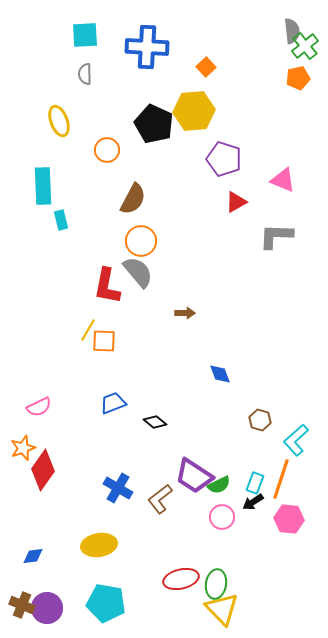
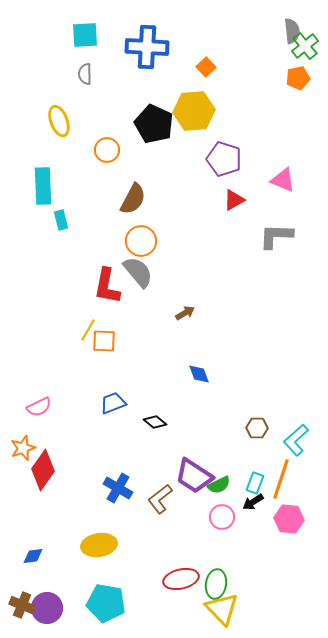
red triangle at (236, 202): moved 2 px left, 2 px up
brown arrow at (185, 313): rotated 30 degrees counterclockwise
blue diamond at (220, 374): moved 21 px left
brown hexagon at (260, 420): moved 3 px left, 8 px down; rotated 15 degrees counterclockwise
